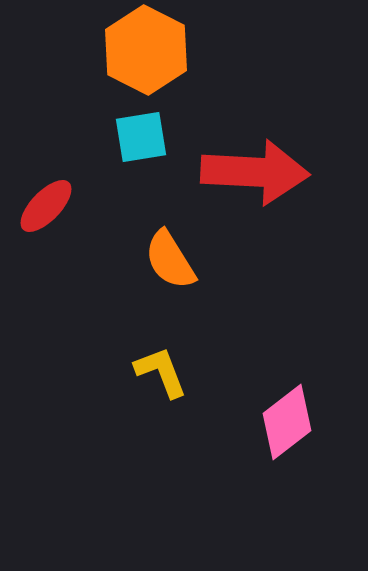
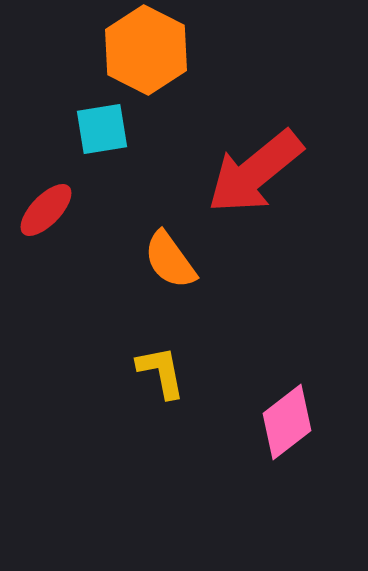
cyan square: moved 39 px left, 8 px up
red arrow: rotated 138 degrees clockwise
red ellipse: moved 4 px down
orange semicircle: rotated 4 degrees counterclockwise
yellow L-shape: rotated 10 degrees clockwise
